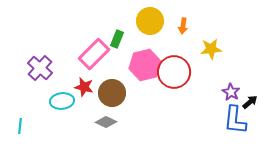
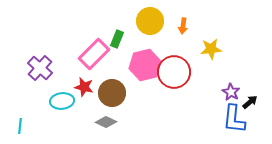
blue L-shape: moved 1 px left, 1 px up
